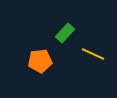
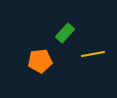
yellow line: rotated 35 degrees counterclockwise
